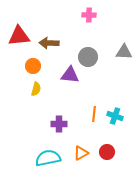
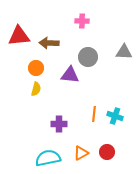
pink cross: moved 7 px left, 6 px down
orange circle: moved 3 px right, 2 px down
